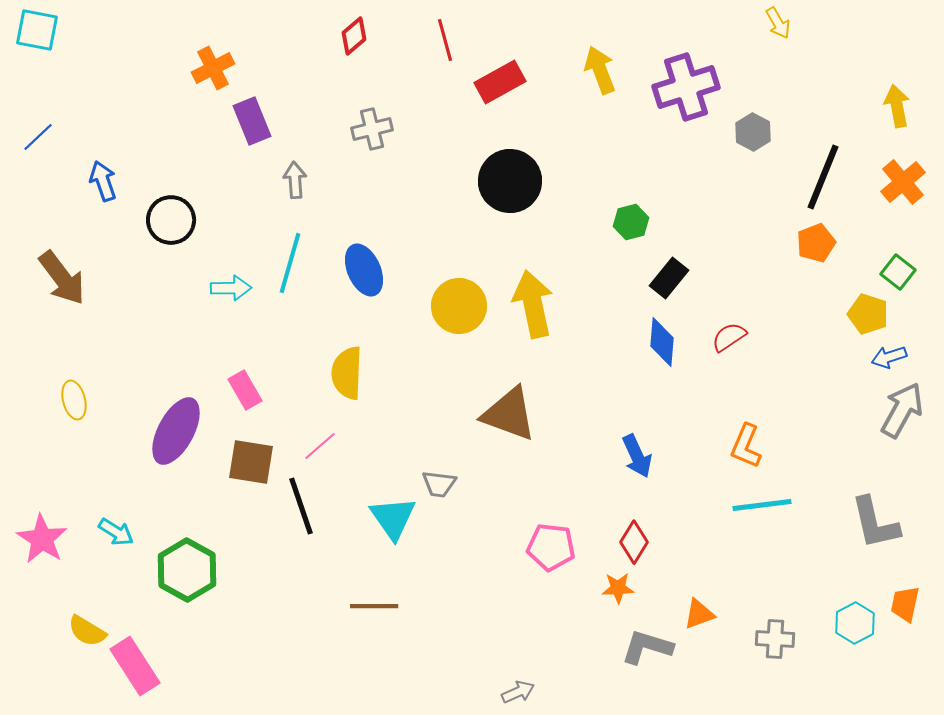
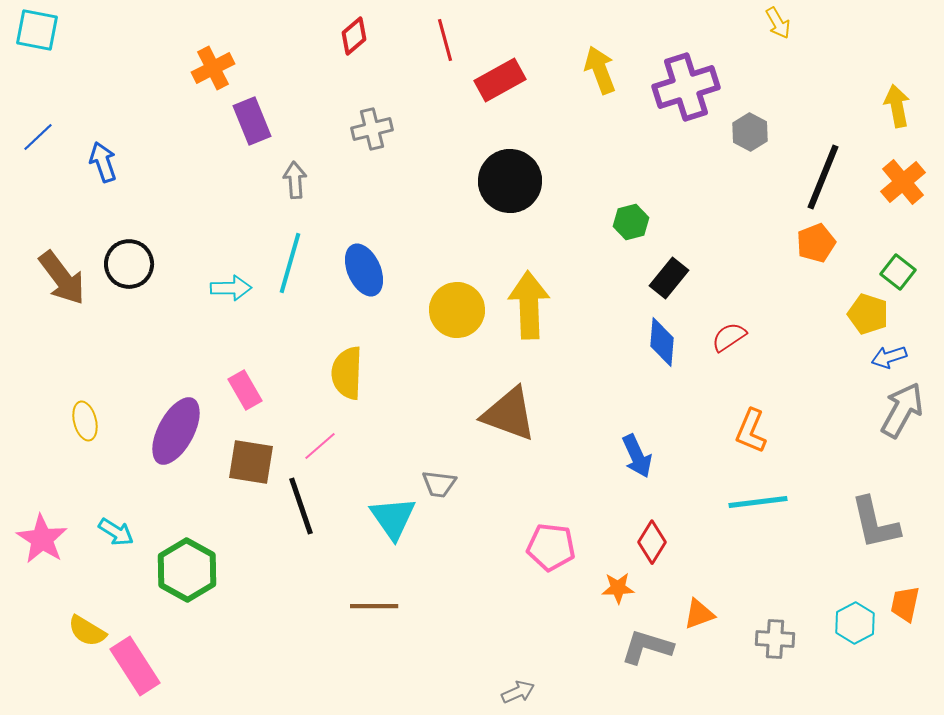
red rectangle at (500, 82): moved 2 px up
gray hexagon at (753, 132): moved 3 px left
blue arrow at (103, 181): moved 19 px up
black circle at (171, 220): moved 42 px left, 44 px down
yellow arrow at (533, 304): moved 4 px left, 1 px down; rotated 10 degrees clockwise
yellow circle at (459, 306): moved 2 px left, 4 px down
yellow ellipse at (74, 400): moved 11 px right, 21 px down
orange L-shape at (746, 446): moved 5 px right, 15 px up
cyan line at (762, 505): moved 4 px left, 3 px up
red diamond at (634, 542): moved 18 px right
